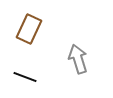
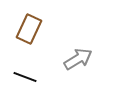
gray arrow: rotated 76 degrees clockwise
